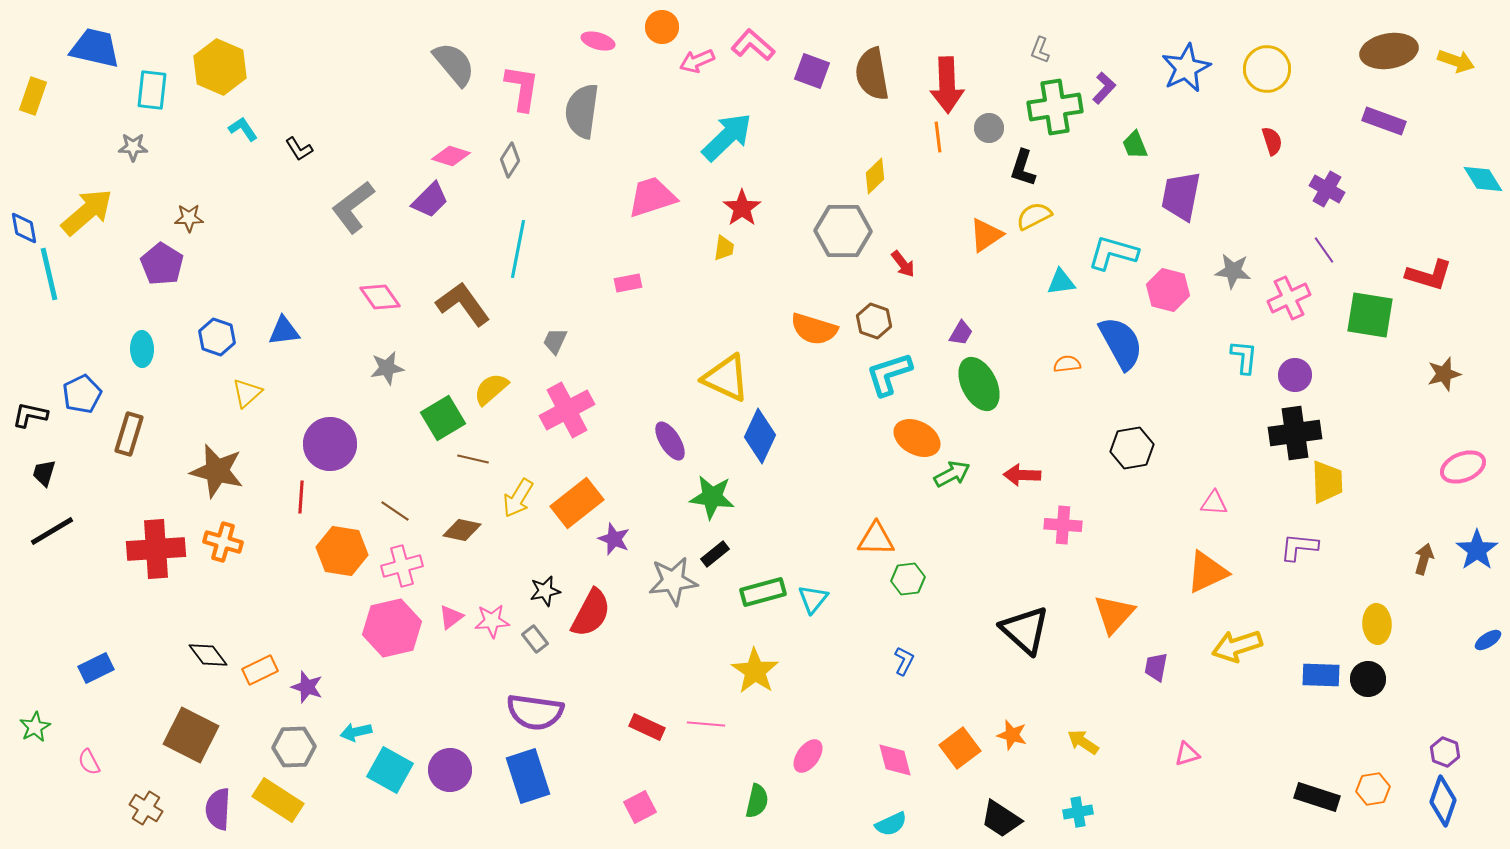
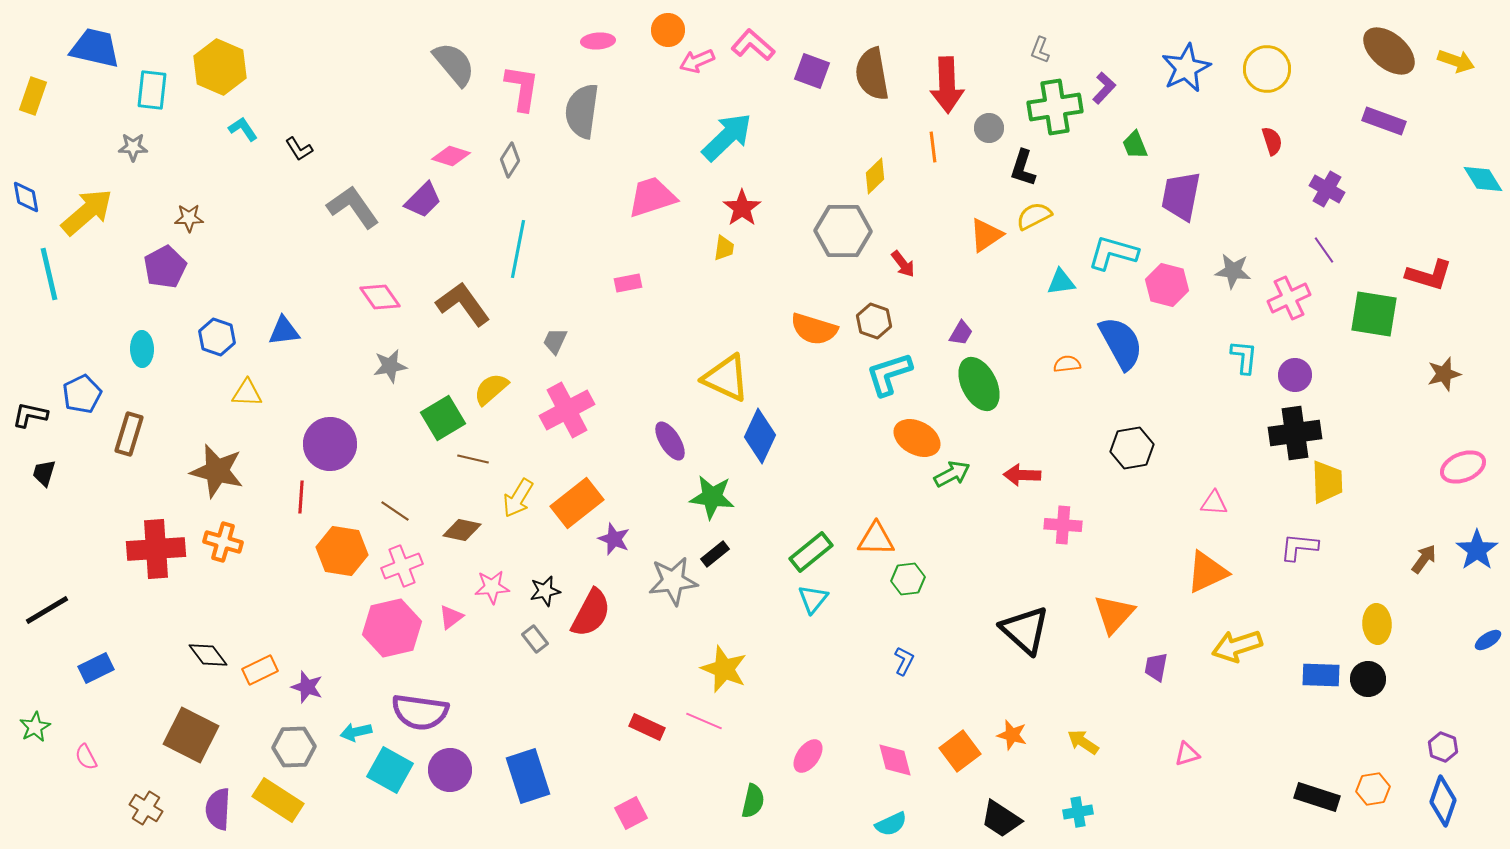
orange circle at (662, 27): moved 6 px right, 3 px down
pink ellipse at (598, 41): rotated 20 degrees counterclockwise
brown ellipse at (1389, 51): rotated 50 degrees clockwise
orange line at (938, 137): moved 5 px left, 10 px down
purple trapezoid at (430, 200): moved 7 px left
gray L-shape at (353, 207): rotated 92 degrees clockwise
blue diamond at (24, 228): moved 2 px right, 31 px up
purple pentagon at (162, 264): moved 3 px right, 3 px down; rotated 12 degrees clockwise
pink hexagon at (1168, 290): moved 1 px left, 5 px up
green square at (1370, 315): moved 4 px right, 1 px up
gray star at (387, 368): moved 3 px right, 2 px up
yellow triangle at (247, 393): rotated 44 degrees clockwise
black line at (52, 531): moved 5 px left, 79 px down
brown arrow at (1424, 559): rotated 20 degrees clockwise
pink cross at (402, 566): rotated 6 degrees counterclockwise
green rectangle at (763, 592): moved 48 px right, 40 px up; rotated 24 degrees counterclockwise
pink star at (492, 621): moved 34 px up
yellow star at (755, 671): moved 31 px left, 2 px up; rotated 12 degrees counterclockwise
purple semicircle at (535, 712): moved 115 px left
pink line at (706, 724): moved 2 px left, 3 px up; rotated 18 degrees clockwise
orange square at (960, 748): moved 3 px down
purple hexagon at (1445, 752): moved 2 px left, 5 px up
pink semicircle at (89, 762): moved 3 px left, 5 px up
green semicircle at (757, 801): moved 4 px left
pink square at (640, 807): moved 9 px left, 6 px down
